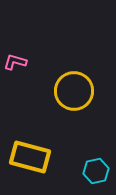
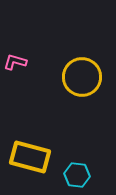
yellow circle: moved 8 px right, 14 px up
cyan hexagon: moved 19 px left, 4 px down; rotated 20 degrees clockwise
